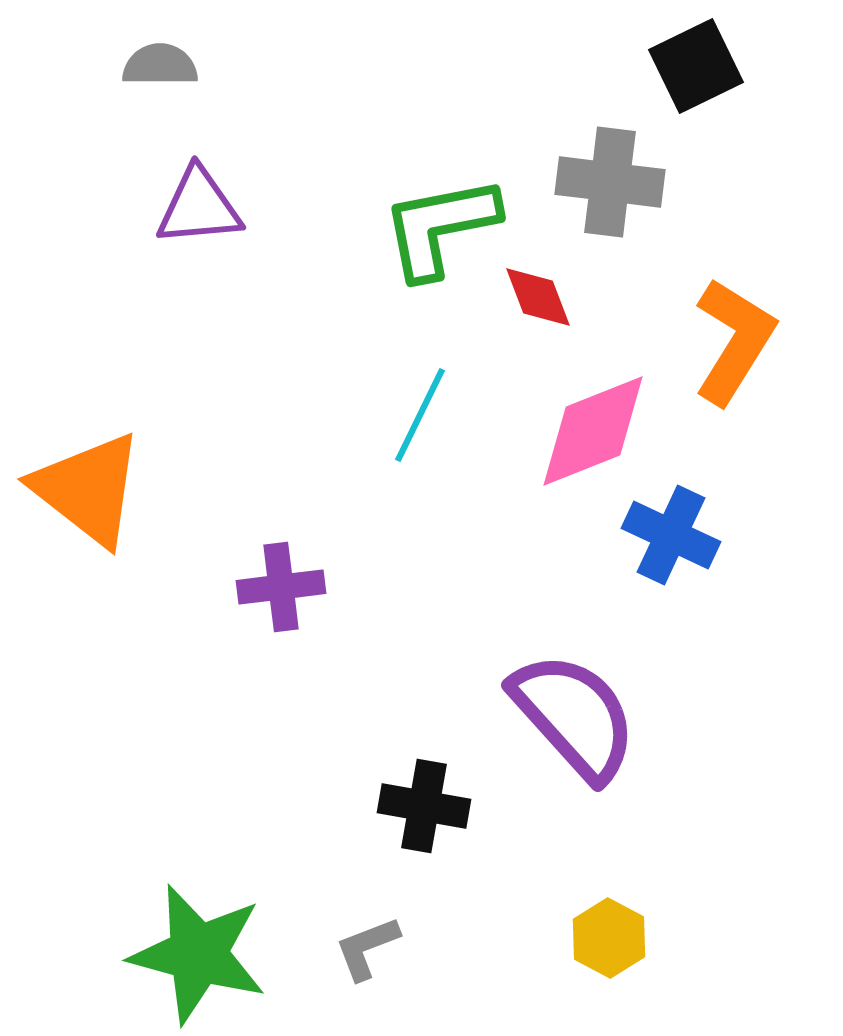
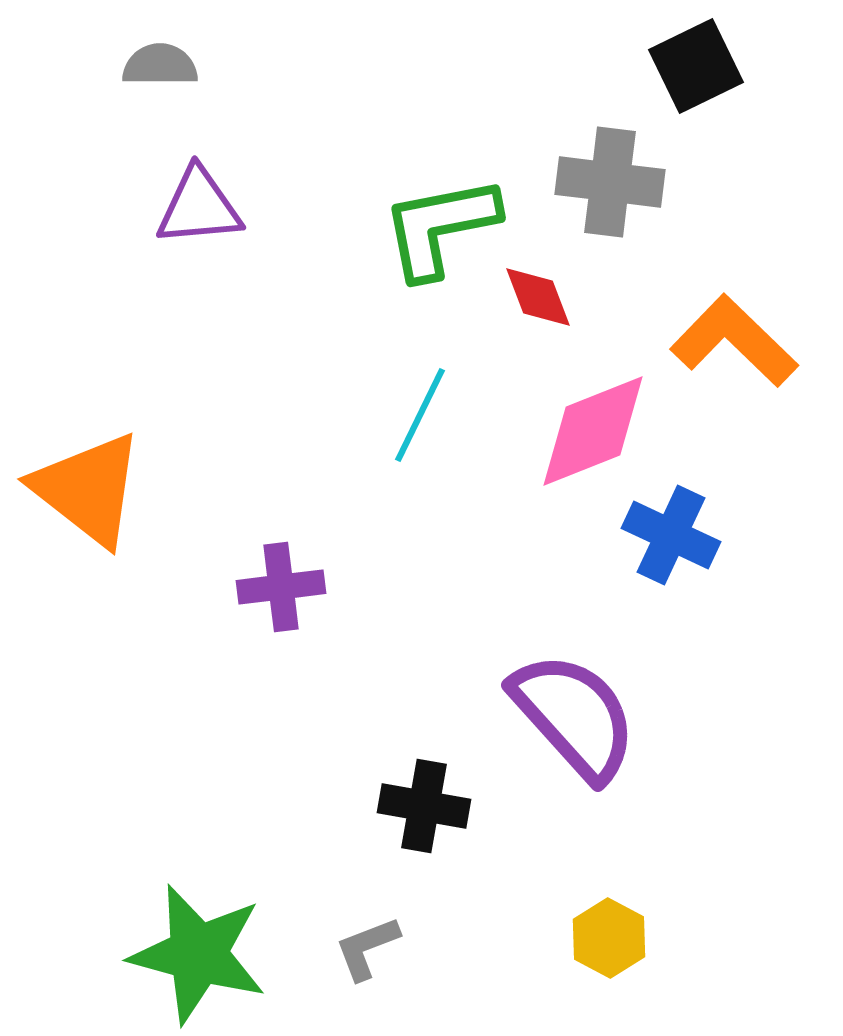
orange L-shape: rotated 78 degrees counterclockwise
